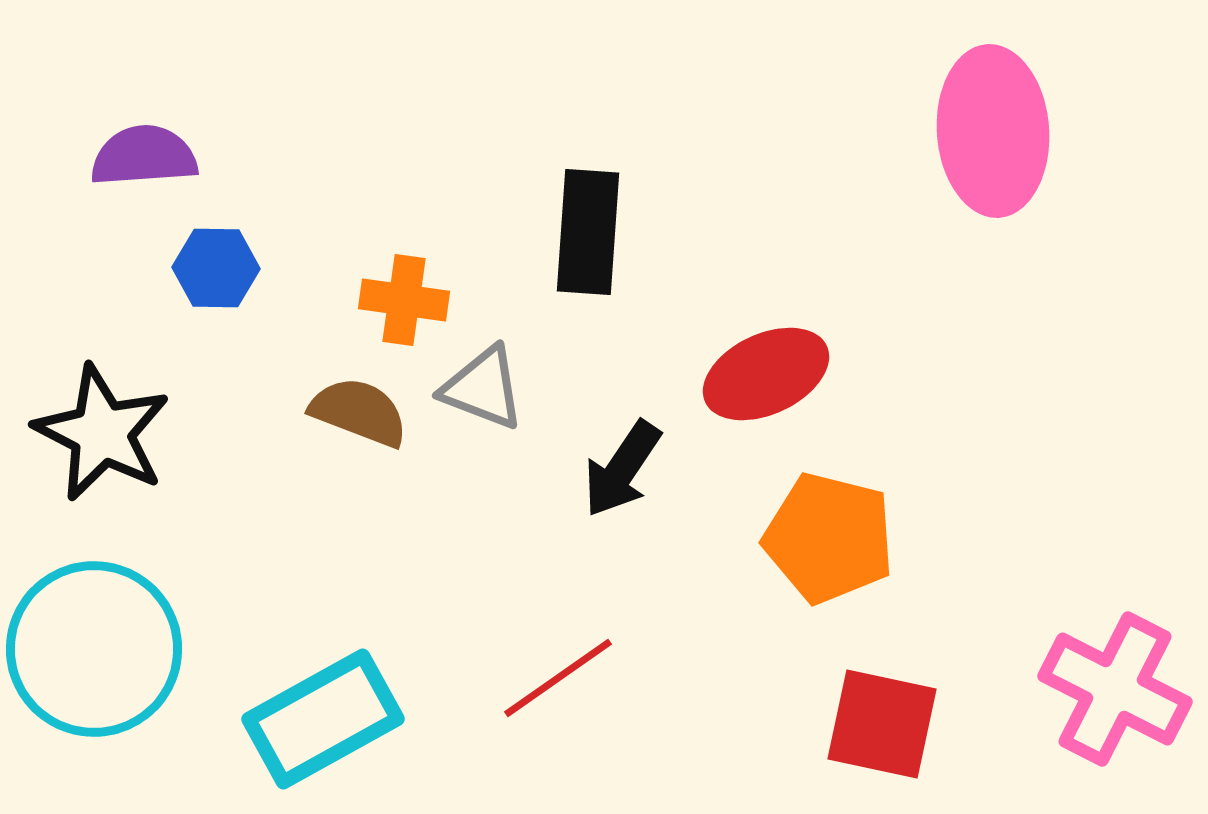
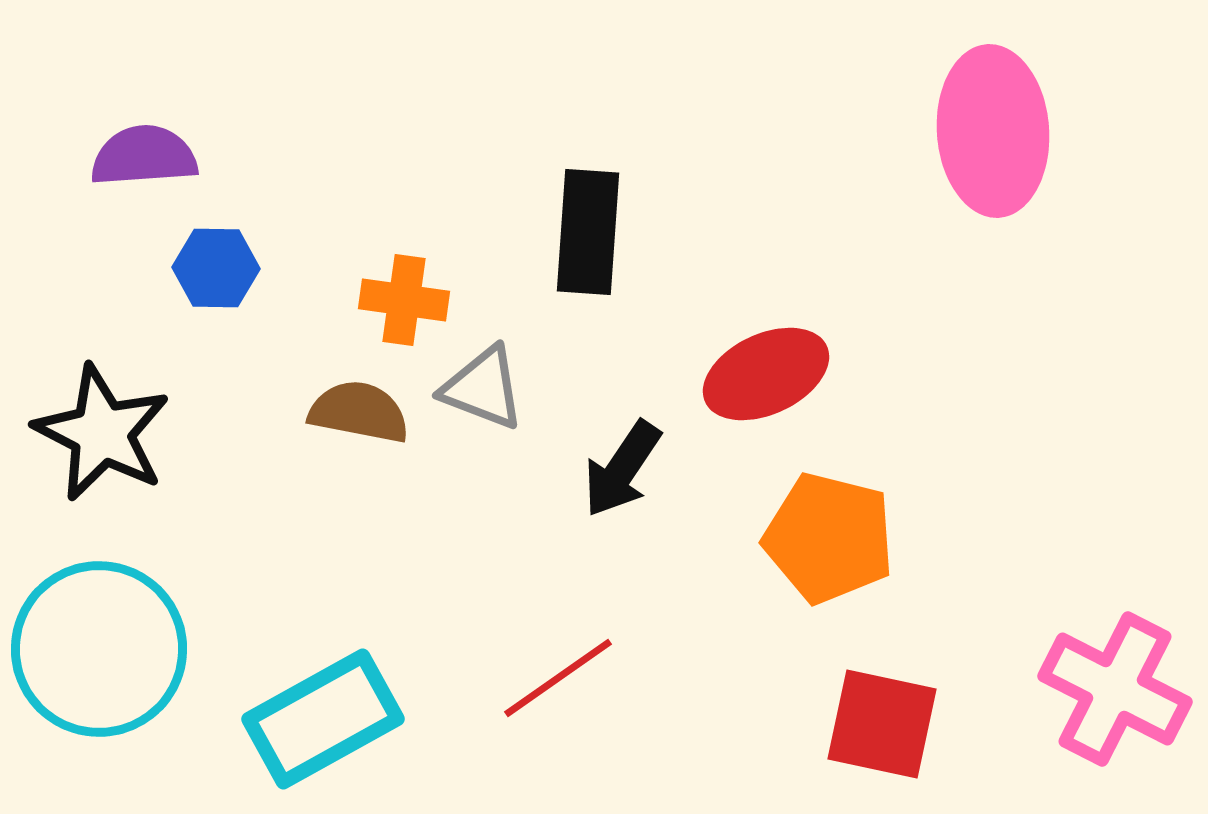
brown semicircle: rotated 10 degrees counterclockwise
cyan circle: moved 5 px right
